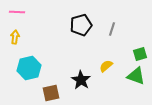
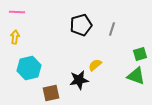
yellow semicircle: moved 11 px left, 1 px up
black star: moved 2 px left; rotated 30 degrees clockwise
